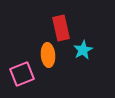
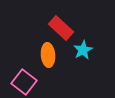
red rectangle: rotated 35 degrees counterclockwise
pink square: moved 2 px right, 8 px down; rotated 30 degrees counterclockwise
